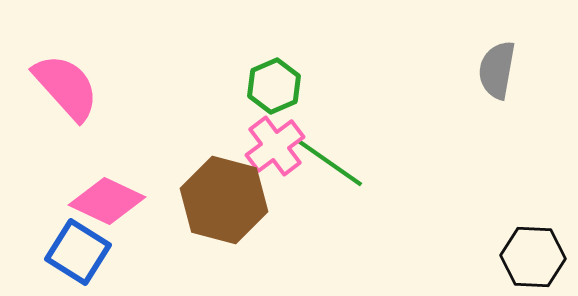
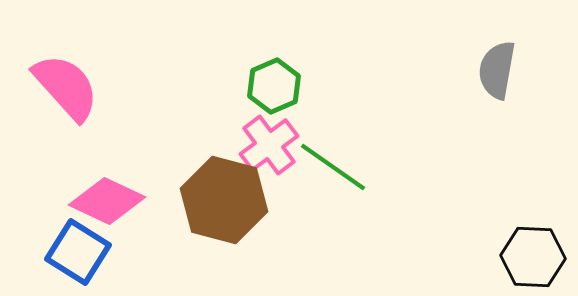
pink cross: moved 6 px left, 1 px up
green line: moved 3 px right, 4 px down
